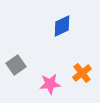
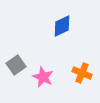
orange cross: rotated 30 degrees counterclockwise
pink star: moved 7 px left, 7 px up; rotated 30 degrees clockwise
